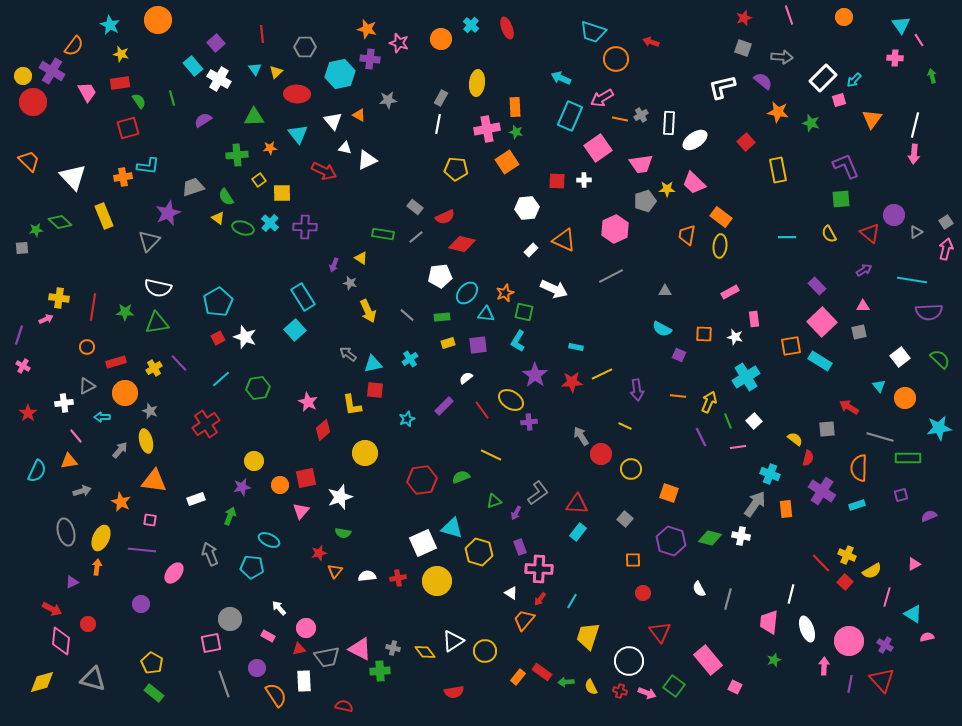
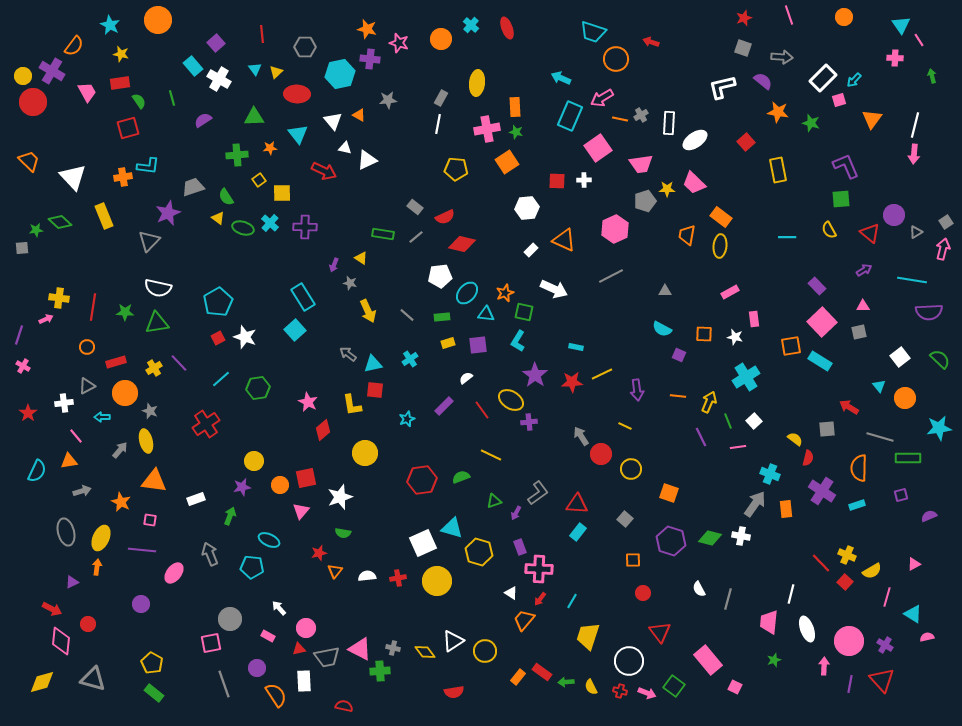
yellow semicircle at (829, 234): moved 4 px up
pink arrow at (946, 249): moved 3 px left
